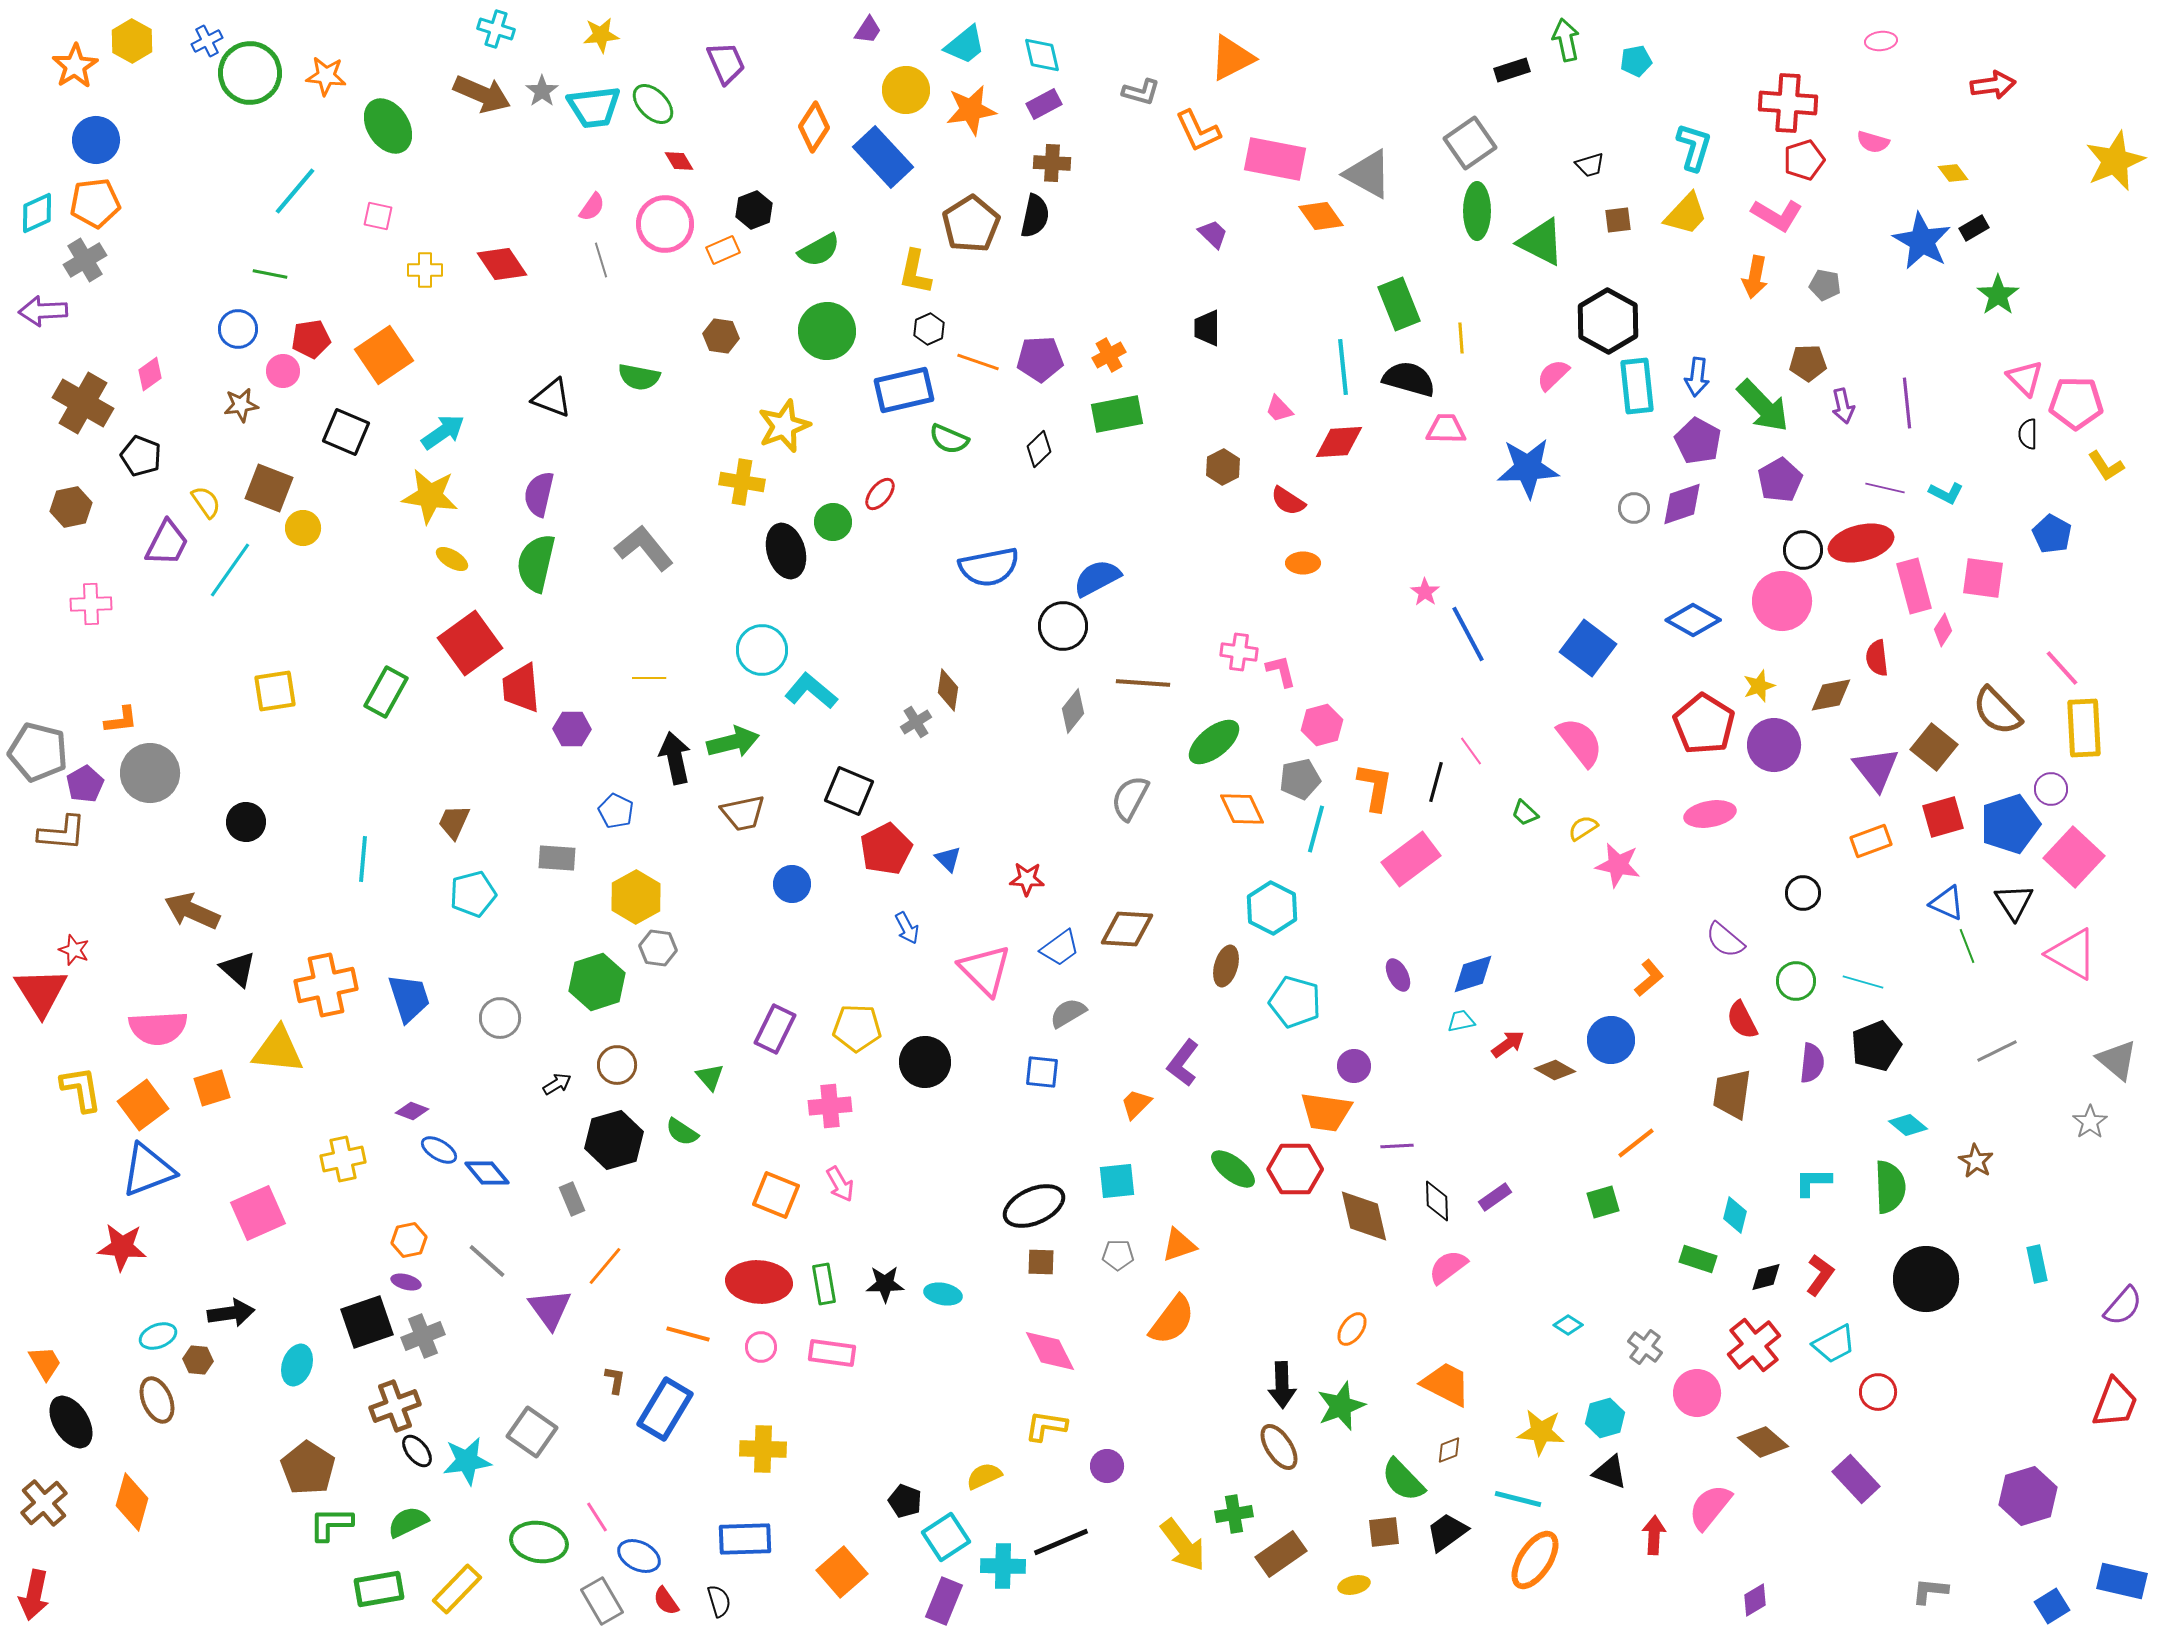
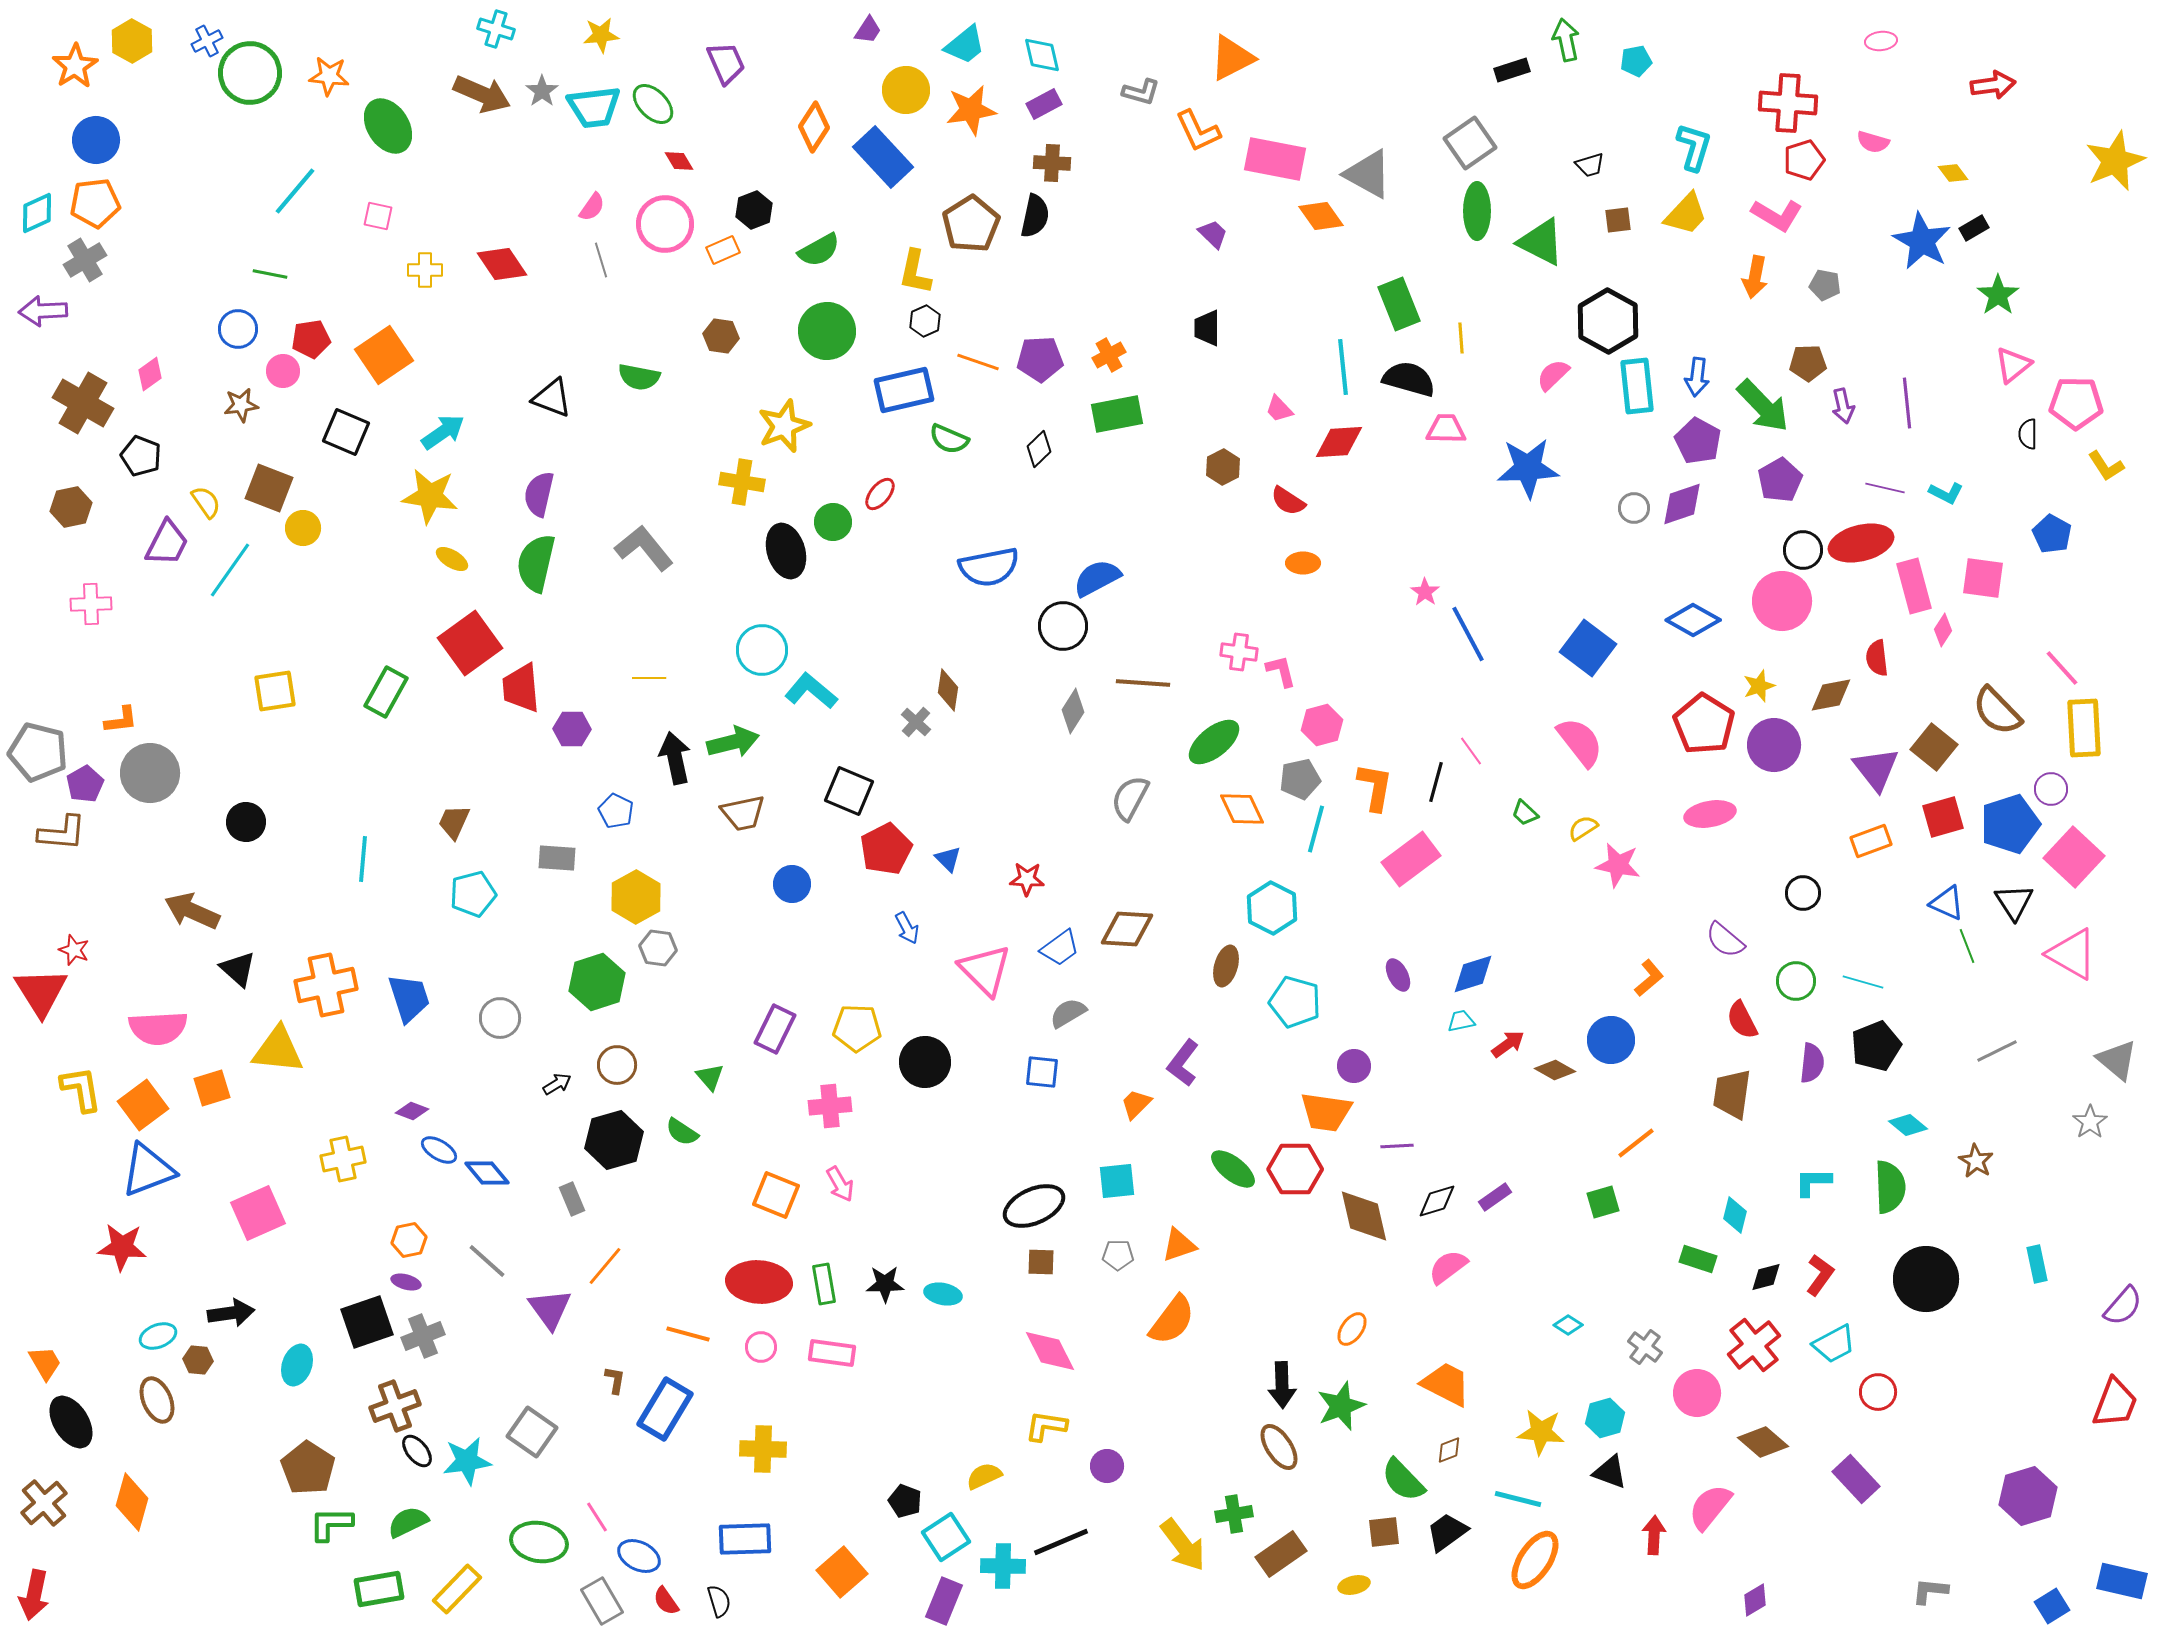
orange star at (326, 76): moved 3 px right
black hexagon at (929, 329): moved 4 px left, 8 px up
pink triangle at (2025, 378): moved 12 px left, 13 px up; rotated 36 degrees clockwise
gray diamond at (1073, 711): rotated 6 degrees counterclockwise
gray cross at (916, 722): rotated 16 degrees counterclockwise
black diamond at (1437, 1201): rotated 75 degrees clockwise
